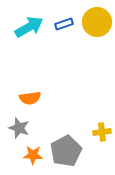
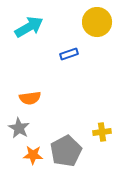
blue rectangle: moved 5 px right, 30 px down
gray star: rotated 10 degrees clockwise
